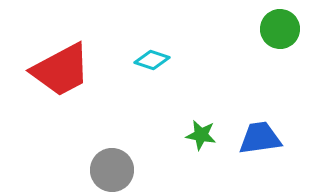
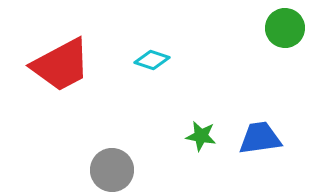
green circle: moved 5 px right, 1 px up
red trapezoid: moved 5 px up
green star: moved 1 px down
